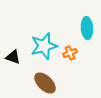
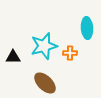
orange cross: rotated 24 degrees clockwise
black triangle: rotated 21 degrees counterclockwise
